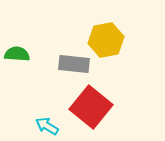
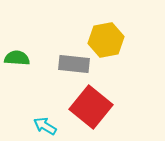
green semicircle: moved 4 px down
cyan arrow: moved 2 px left
